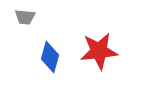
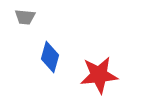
red star: moved 24 px down
